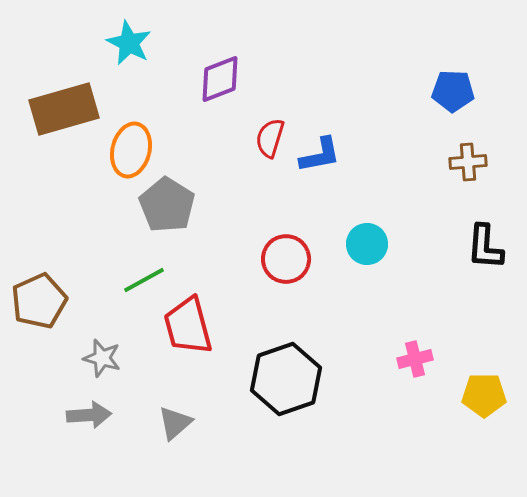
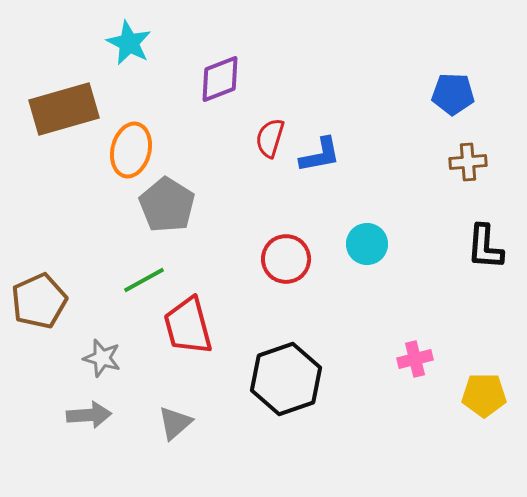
blue pentagon: moved 3 px down
